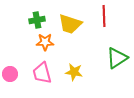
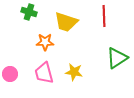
green cross: moved 8 px left, 8 px up; rotated 28 degrees clockwise
yellow trapezoid: moved 4 px left, 2 px up
pink trapezoid: moved 2 px right
